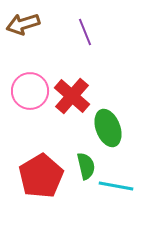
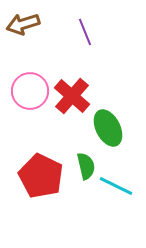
green ellipse: rotated 6 degrees counterclockwise
red pentagon: rotated 15 degrees counterclockwise
cyan line: rotated 16 degrees clockwise
